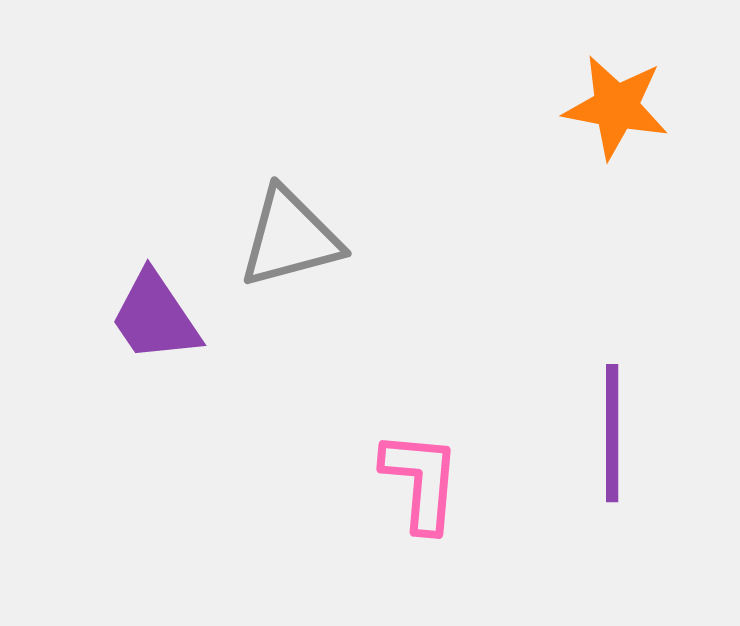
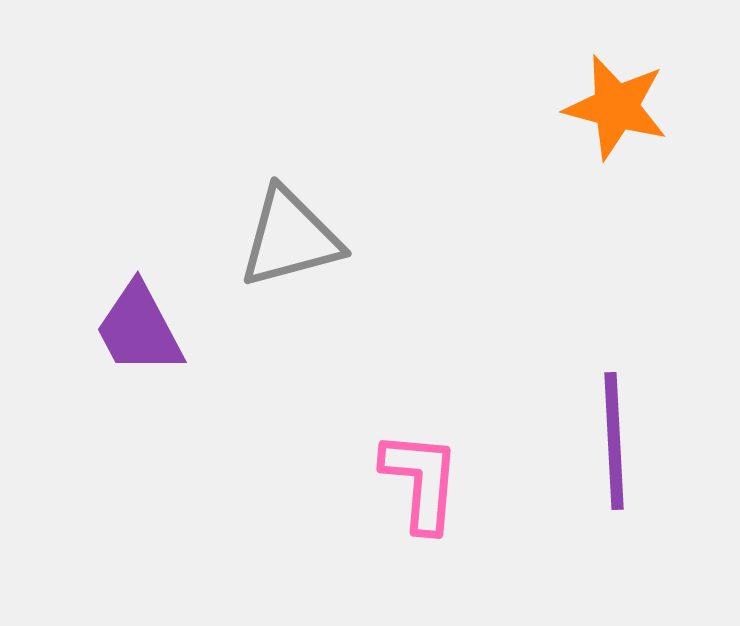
orange star: rotated 4 degrees clockwise
purple trapezoid: moved 16 px left, 12 px down; rotated 6 degrees clockwise
purple line: moved 2 px right, 8 px down; rotated 3 degrees counterclockwise
